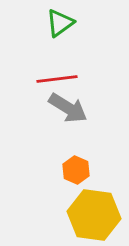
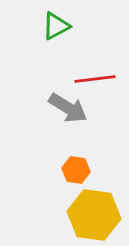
green triangle: moved 4 px left, 3 px down; rotated 8 degrees clockwise
red line: moved 38 px right
orange hexagon: rotated 16 degrees counterclockwise
